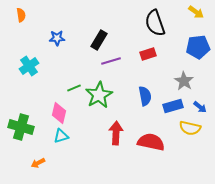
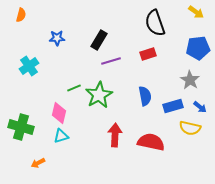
orange semicircle: rotated 24 degrees clockwise
blue pentagon: moved 1 px down
gray star: moved 6 px right, 1 px up
red arrow: moved 1 px left, 2 px down
